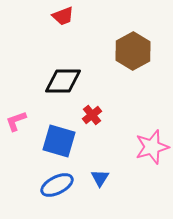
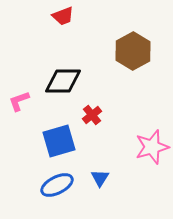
pink L-shape: moved 3 px right, 20 px up
blue square: rotated 32 degrees counterclockwise
